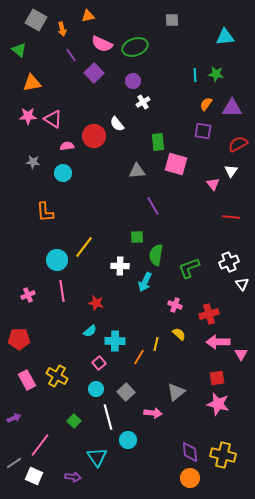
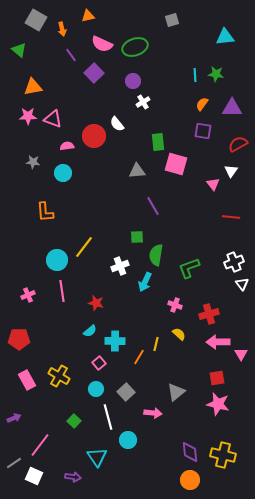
gray square at (172, 20): rotated 16 degrees counterclockwise
orange triangle at (32, 83): moved 1 px right, 4 px down
orange semicircle at (206, 104): moved 4 px left
pink triangle at (53, 119): rotated 12 degrees counterclockwise
white cross at (229, 262): moved 5 px right
white cross at (120, 266): rotated 24 degrees counterclockwise
yellow cross at (57, 376): moved 2 px right
orange circle at (190, 478): moved 2 px down
